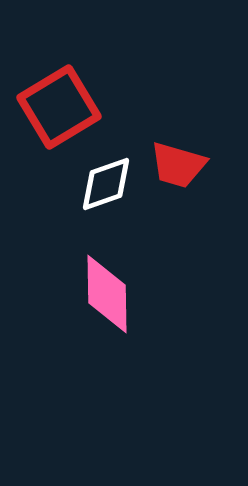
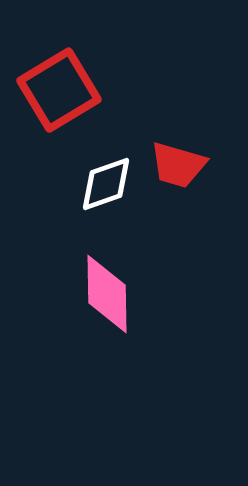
red square: moved 17 px up
